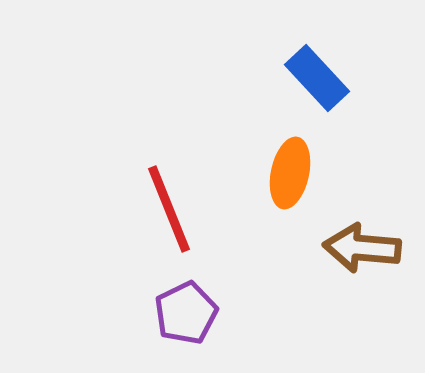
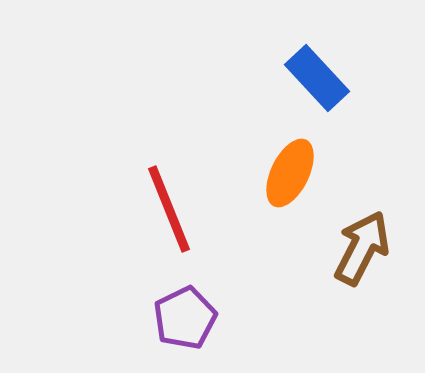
orange ellipse: rotated 14 degrees clockwise
brown arrow: rotated 112 degrees clockwise
purple pentagon: moved 1 px left, 5 px down
